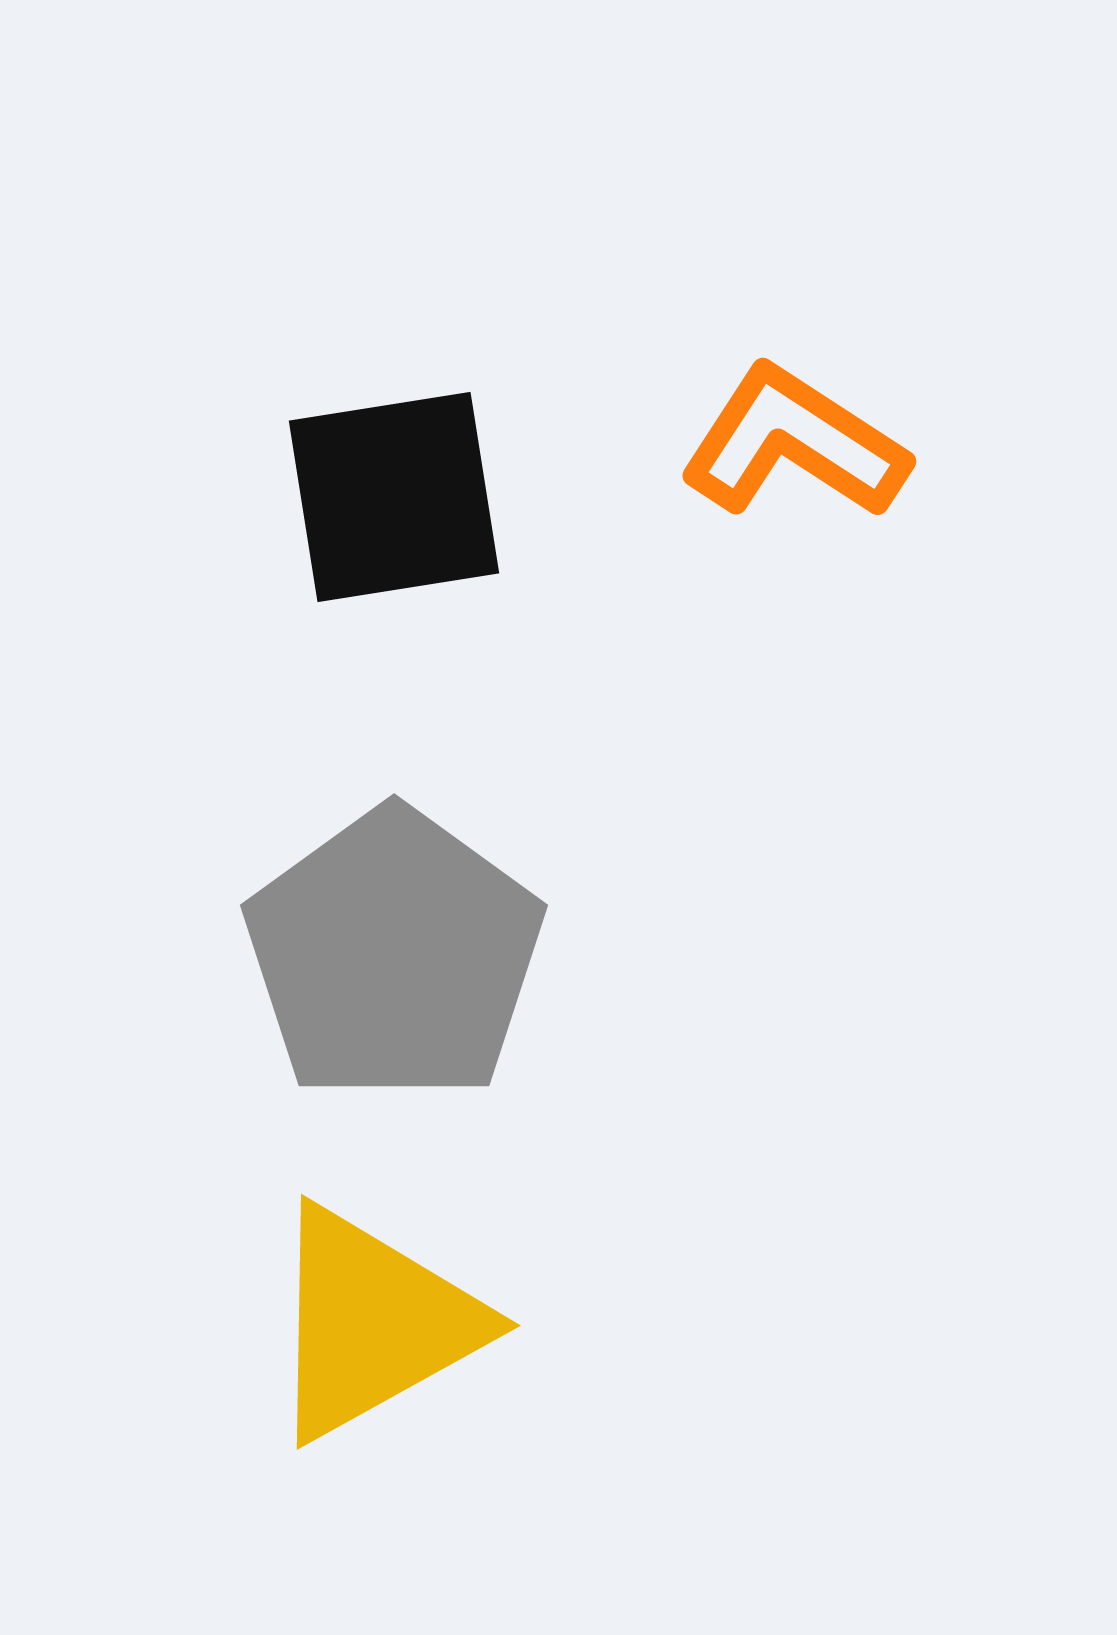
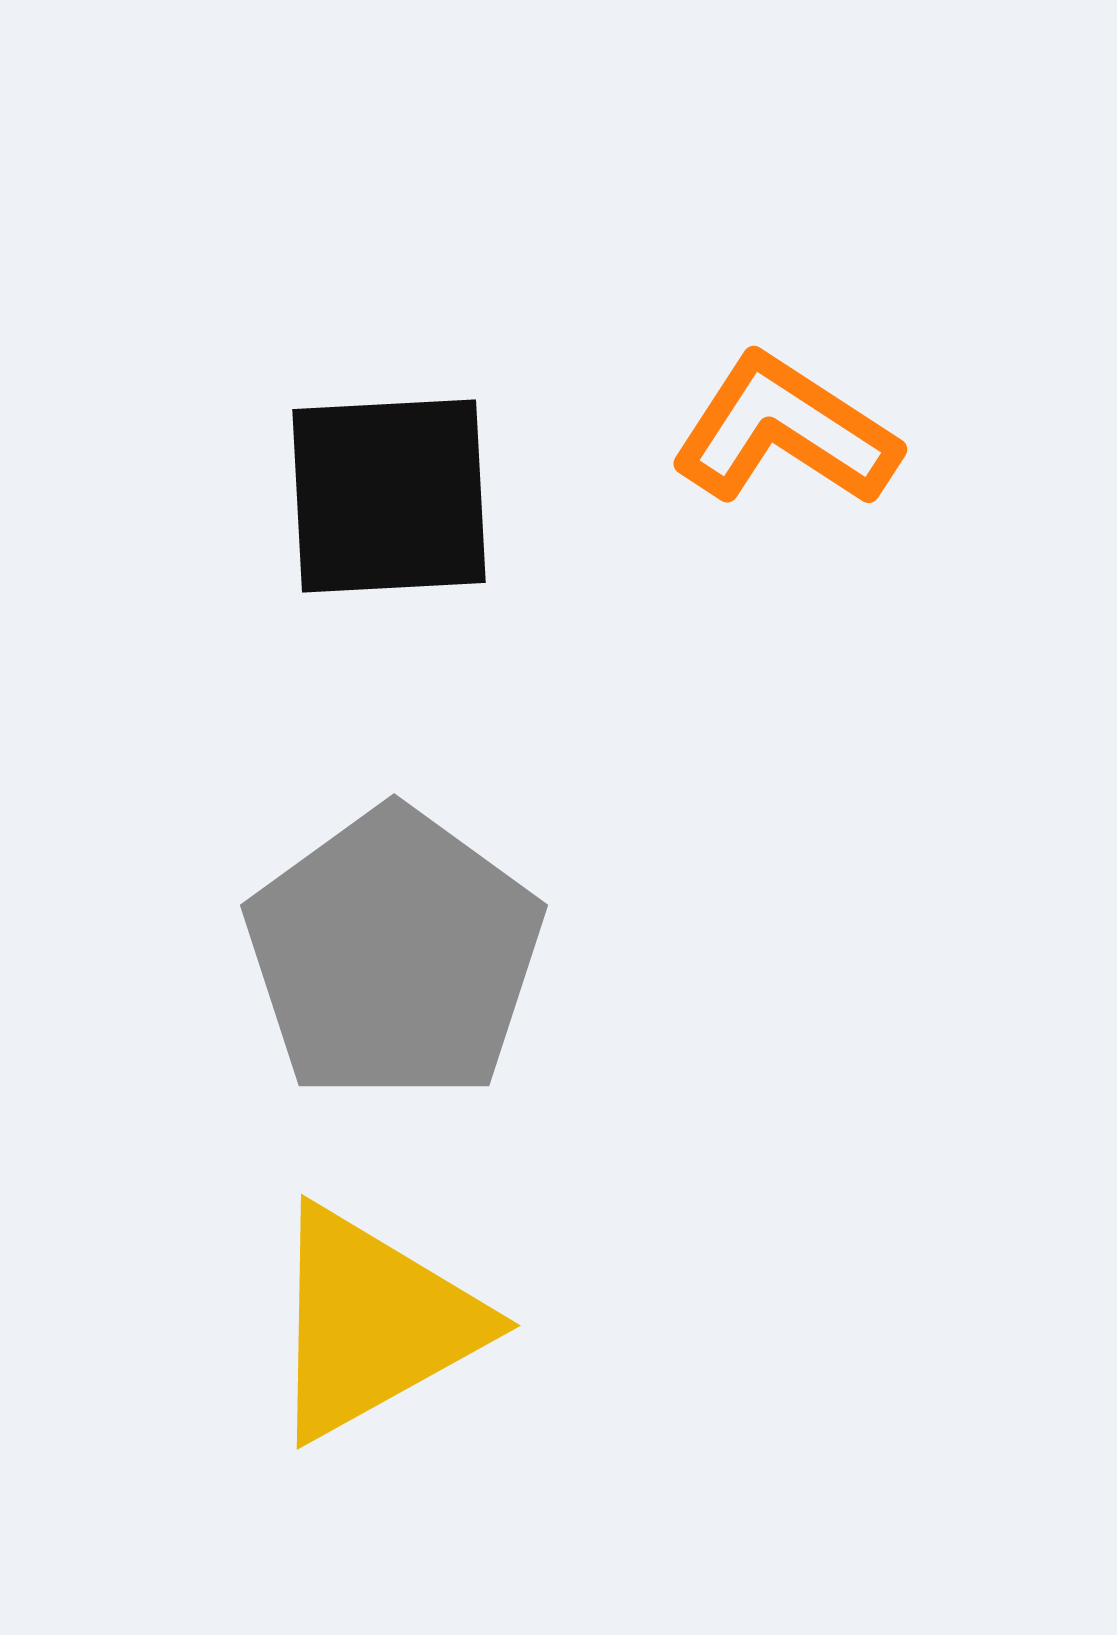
orange L-shape: moved 9 px left, 12 px up
black square: moved 5 px left, 1 px up; rotated 6 degrees clockwise
